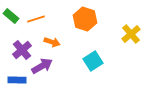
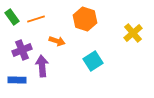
green rectangle: moved 1 px right, 1 px down; rotated 14 degrees clockwise
yellow cross: moved 2 px right, 1 px up
orange arrow: moved 5 px right, 1 px up
purple cross: rotated 18 degrees clockwise
purple arrow: rotated 65 degrees counterclockwise
